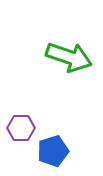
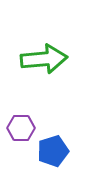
green arrow: moved 25 px left, 2 px down; rotated 24 degrees counterclockwise
